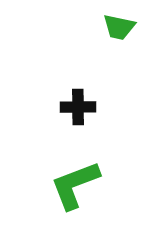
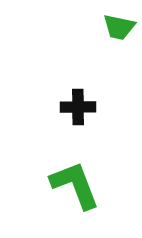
green L-shape: rotated 90 degrees clockwise
